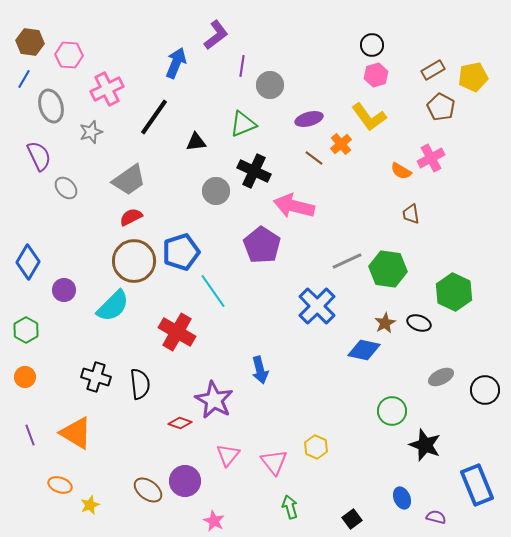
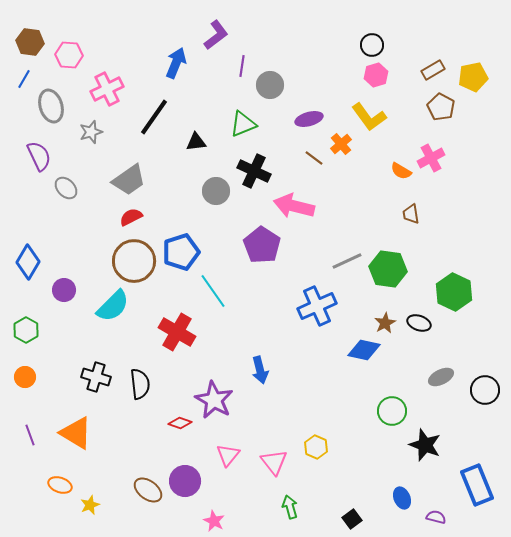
blue cross at (317, 306): rotated 21 degrees clockwise
